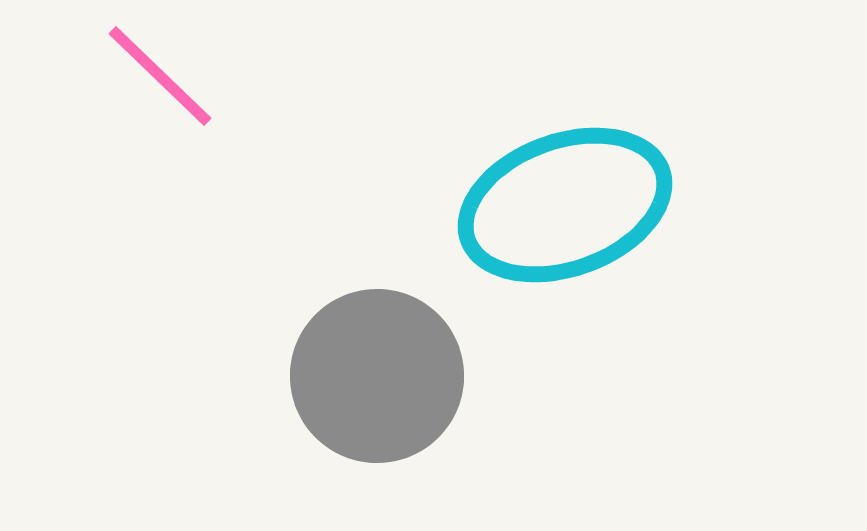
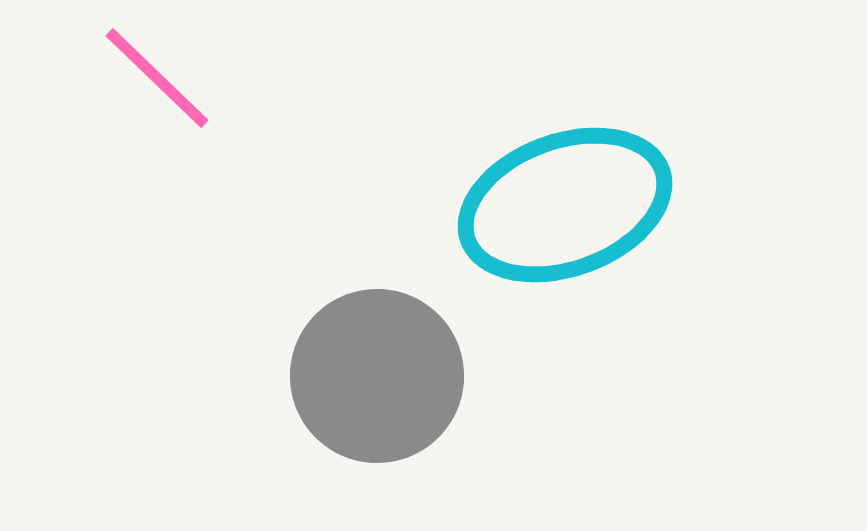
pink line: moved 3 px left, 2 px down
